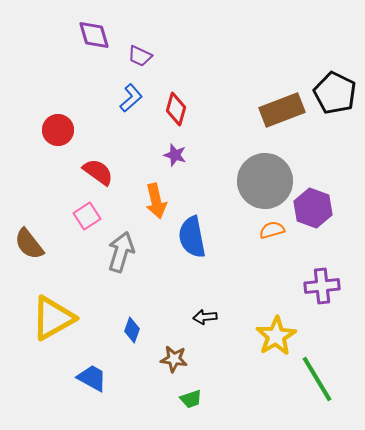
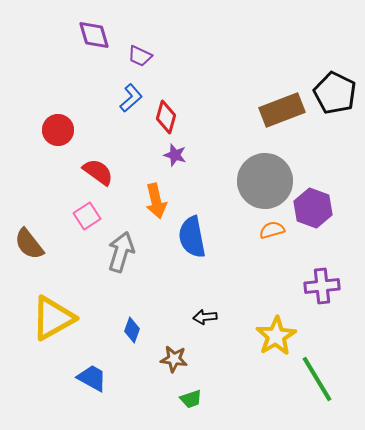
red diamond: moved 10 px left, 8 px down
